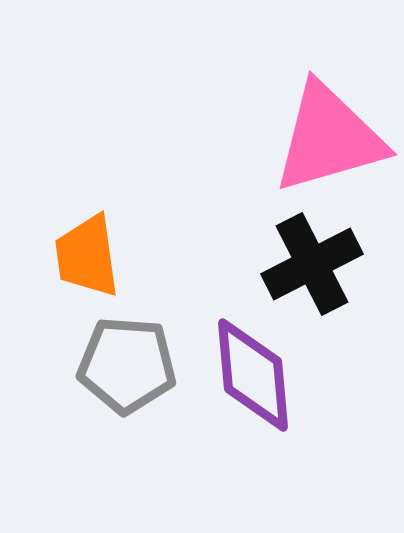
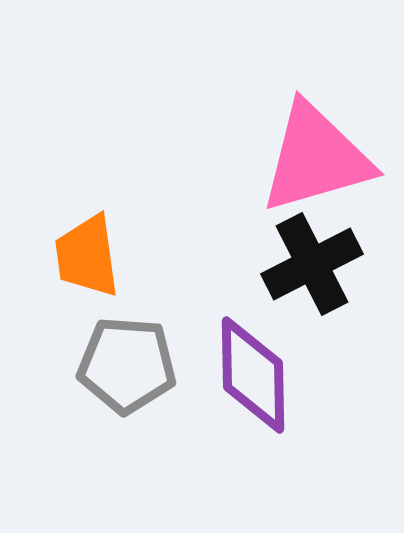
pink triangle: moved 13 px left, 20 px down
purple diamond: rotated 4 degrees clockwise
